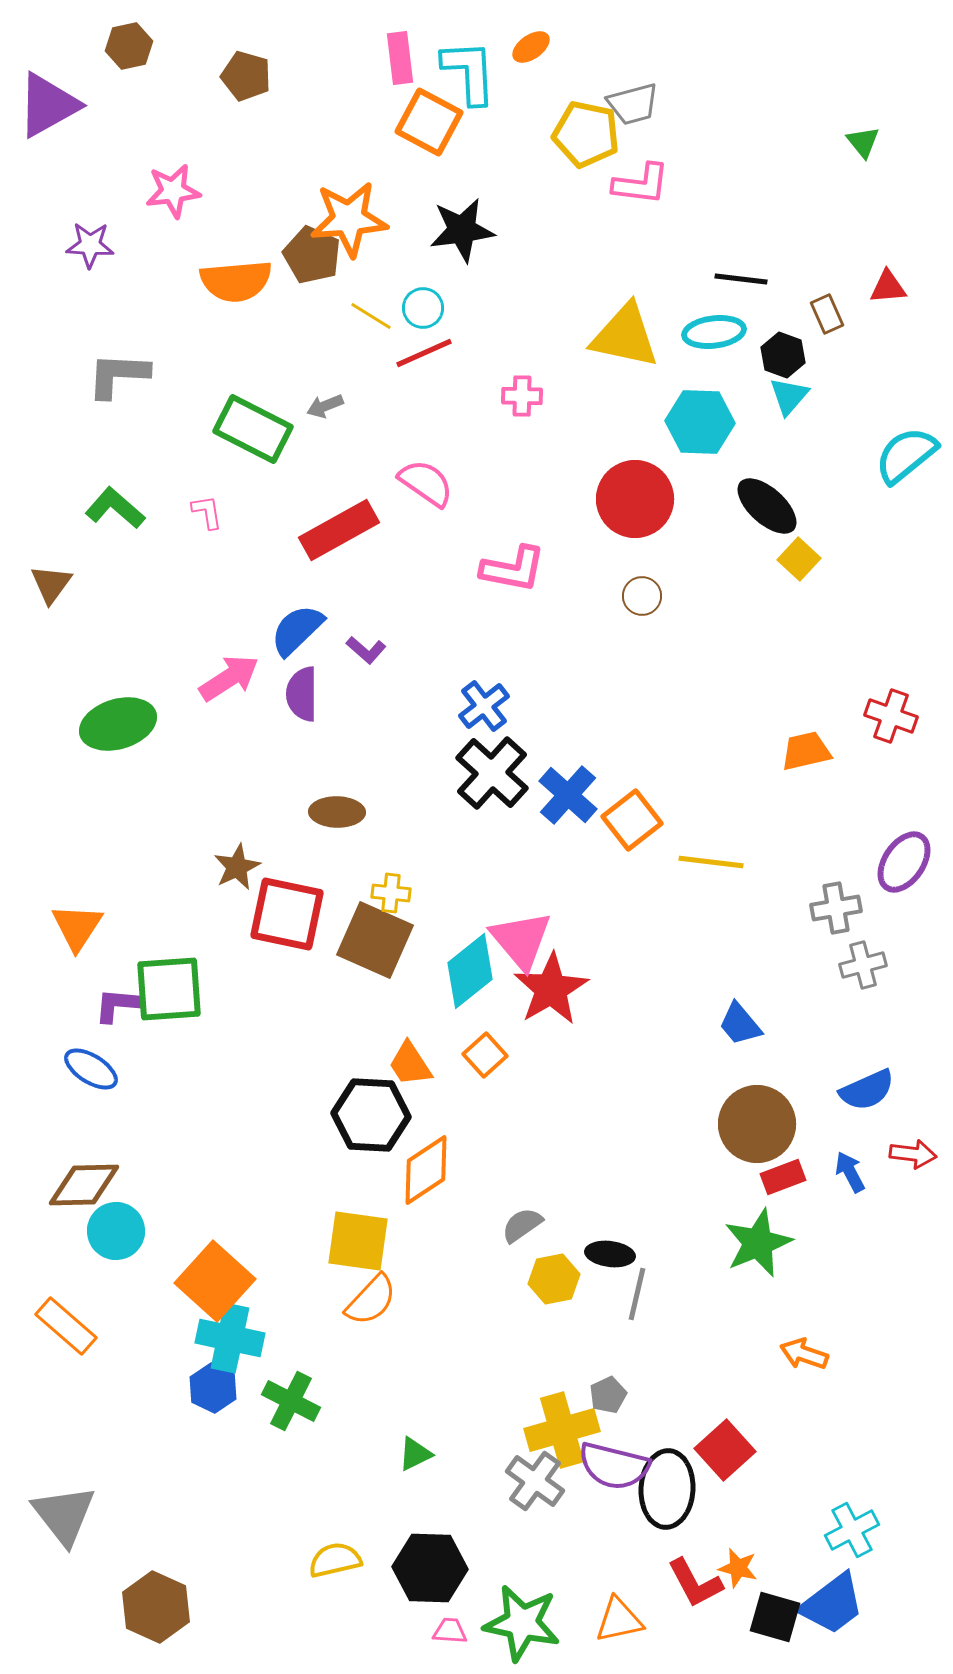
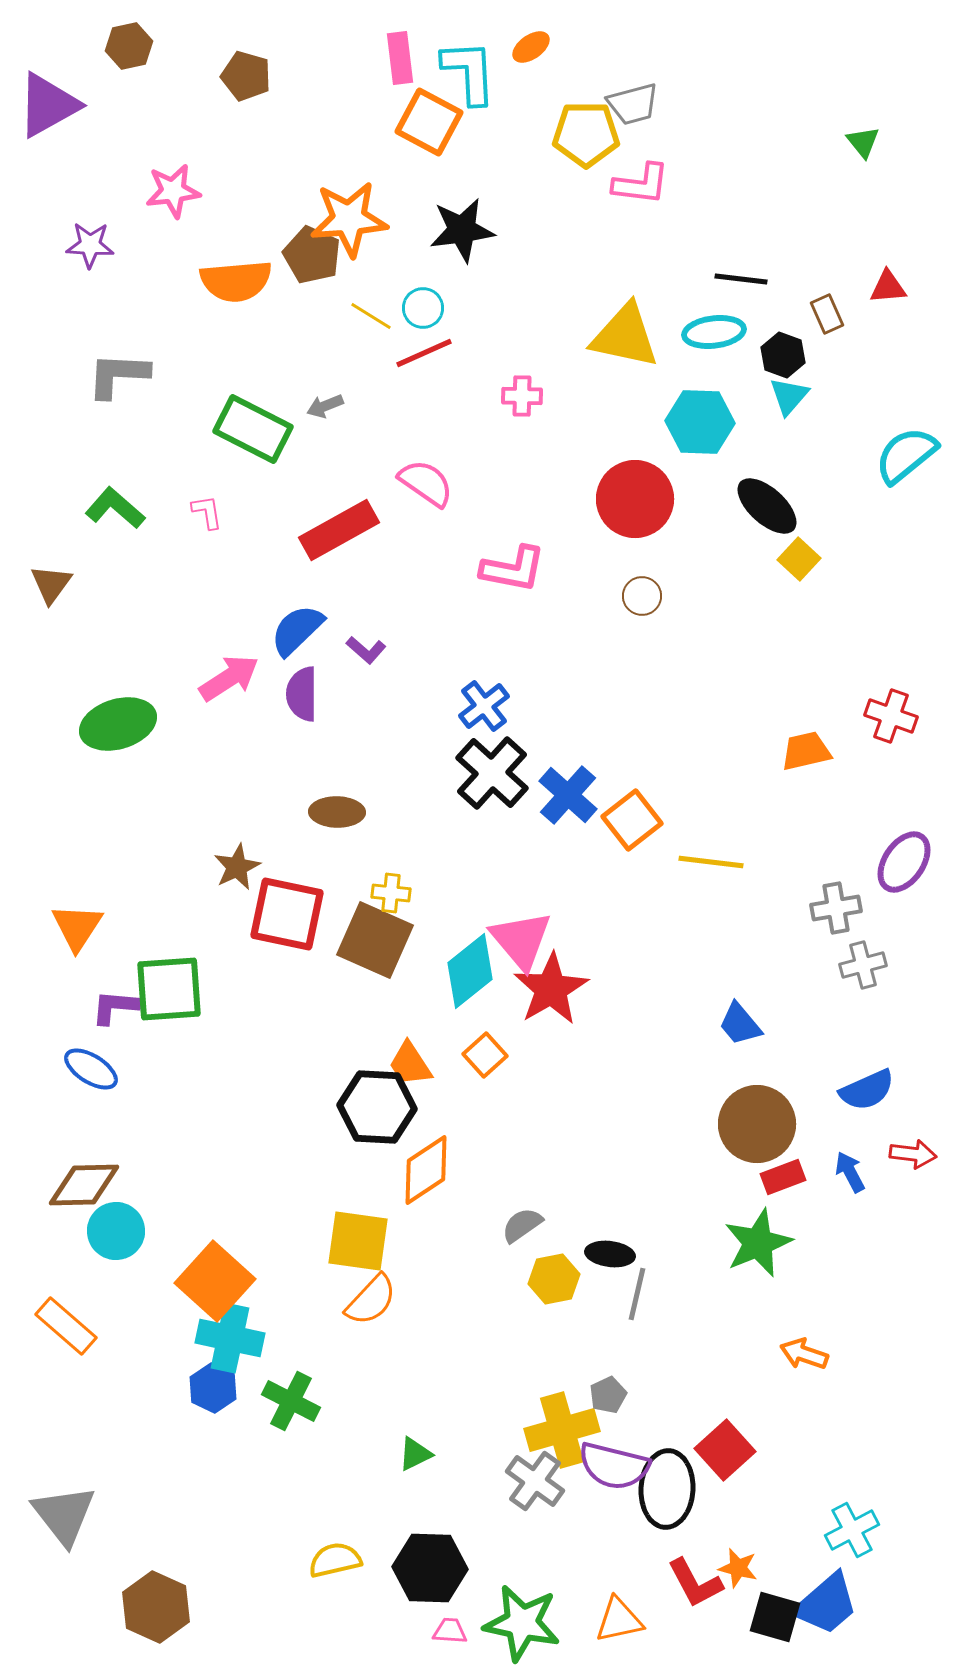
yellow pentagon at (586, 134): rotated 12 degrees counterclockwise
purple L-shape at (118, 1005): moved 3 px left, 2 px down
black hexagon at (371, 1115): moved 6 px right, 8 px up
blue trapezoid at (832, 1604): moved 6 px left; rotated 4 degrees counterclockwise
